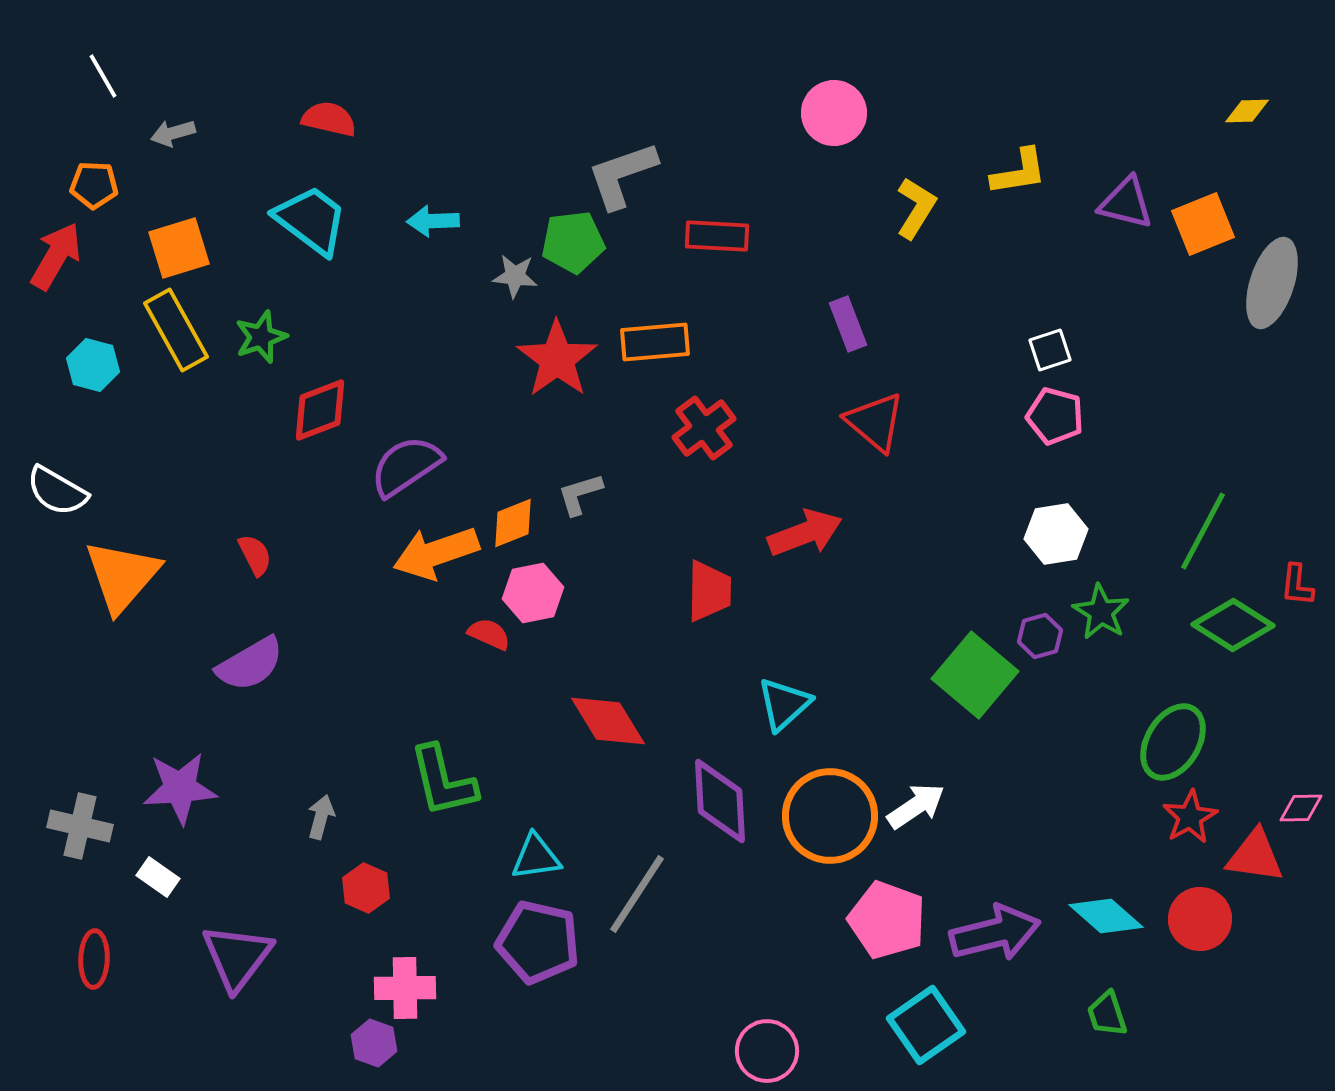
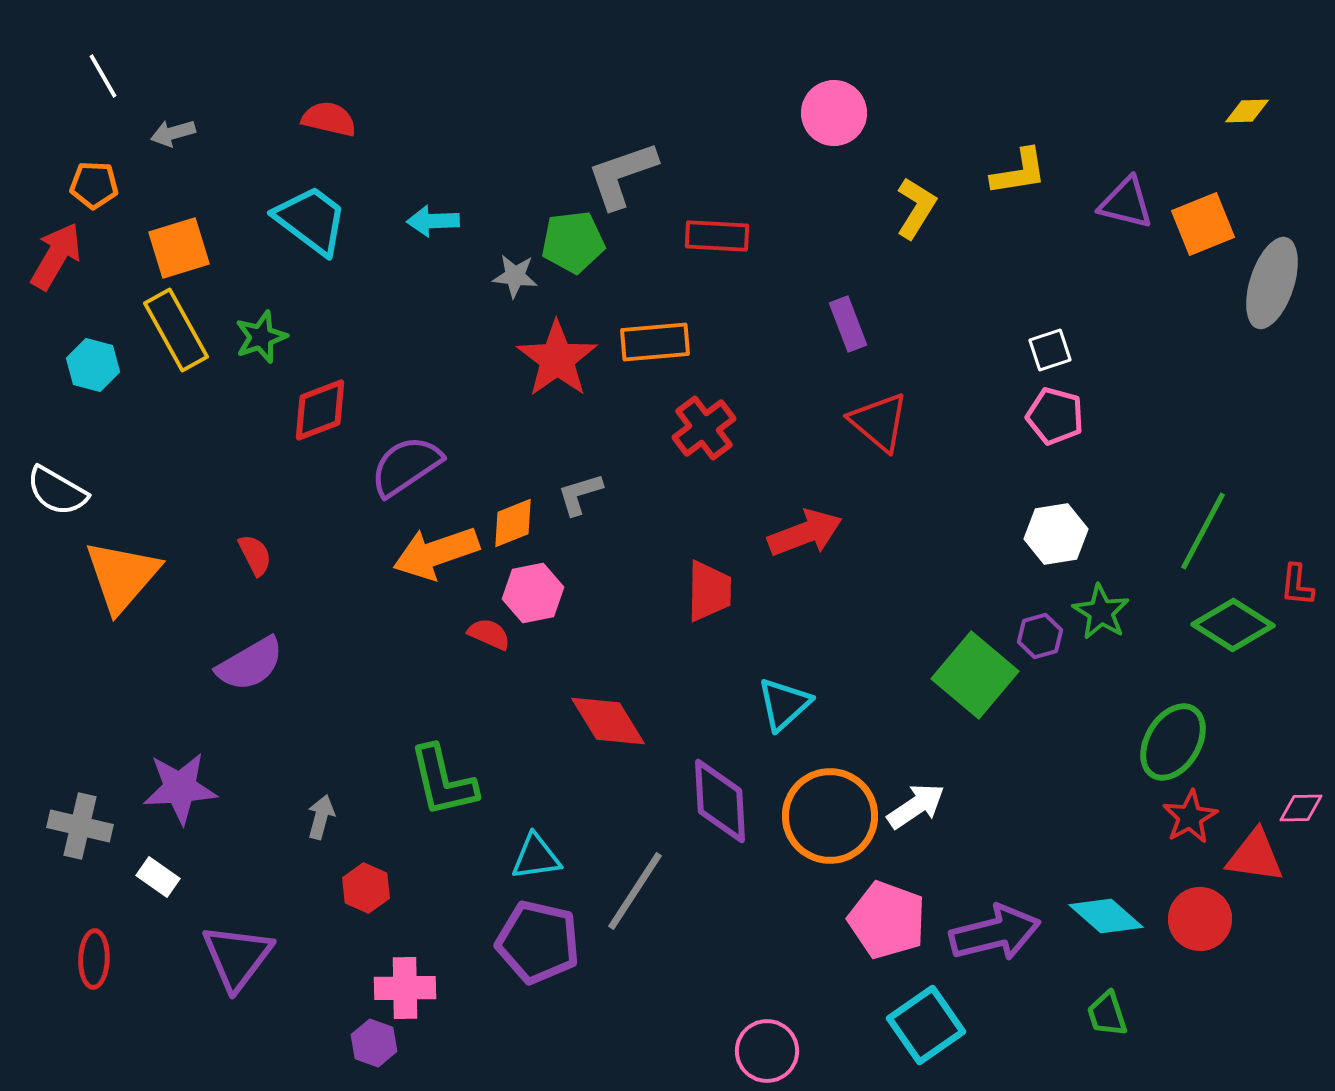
red triangle at (875, 422): moved 4 px right
gray line at (637, 894): moved 2 px left, 3 px up
